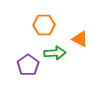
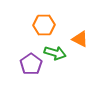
green arrow: rotated 20 degrees clockwise
purple pentagon: moved 3 px right, 1 px up
